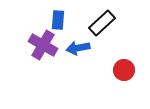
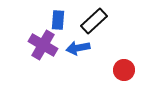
black rectangle: moved 8 px left, 2 px up
